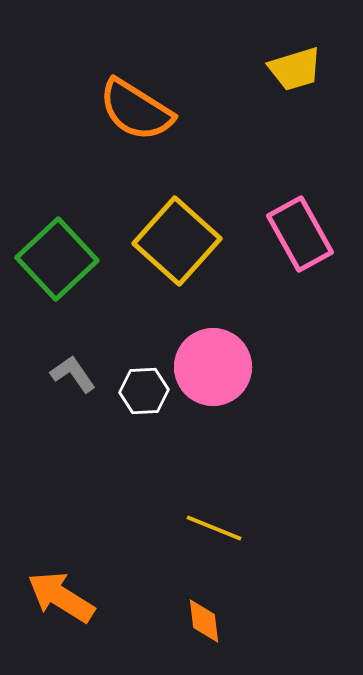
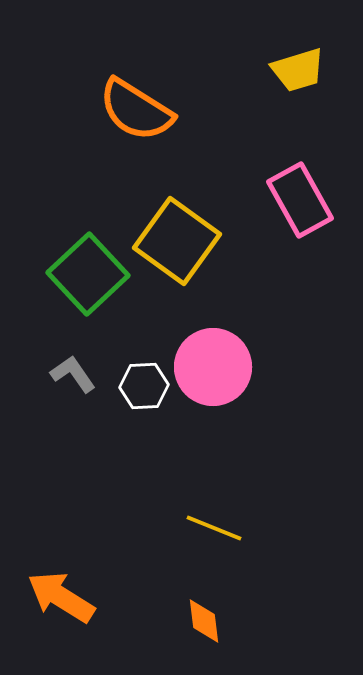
yellow trapezoid: moved 3 px right, 1 px down
pink rectangle: moved 34 px up
yellow square: rotated 6 degrees counterclockwise
green square: moved 31 px right, 15 px down
white hexagon: moved 5 px up
